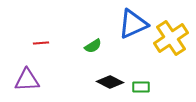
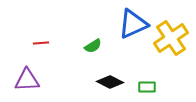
green rectangle: moved 6 px right
